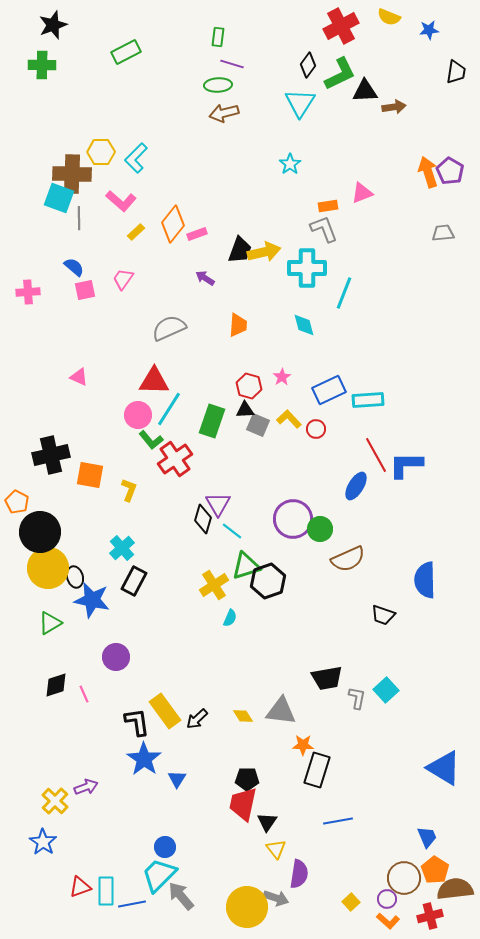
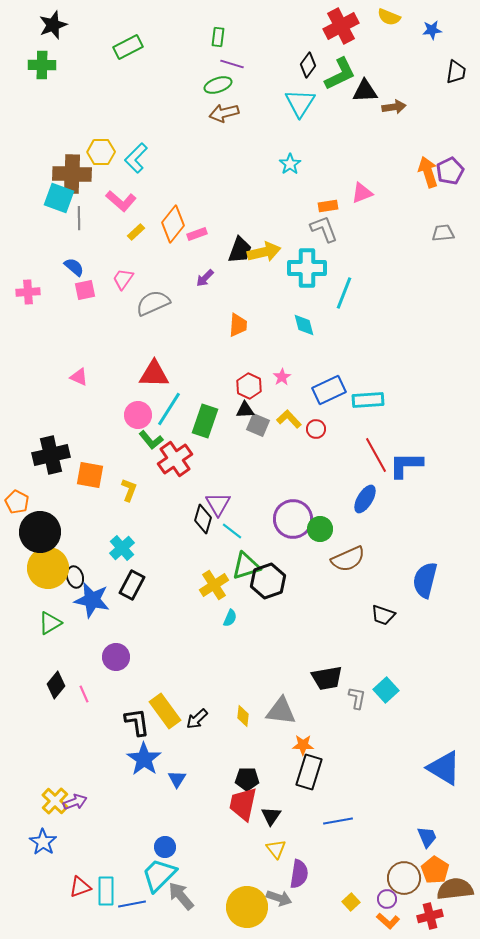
blue star at (429, 30): moved 3 px right
green rectangle at (126, 52): moved 2 px right, 5 px up
green ellipse at (218, 85): rotated 16 degrees counterclockwise
purple pentagon at (450, 171): rotated 16 degrees clockwise
purple arrow at (205, 278): rotated 78 degrees counterclockwise
gray semicircle at (169, 328): moved 16 px left, 25 px up
red triangle at (154, 381): moved 7 px up
red hexagon at (249, 386): rotated 10 degrees clockwise
green rectangle at (212, 421): moved 7 px left
blue ellipse at (356, 486): moved 9 px right, 13 px down
blue semicircle at (425, 580): rotated 15 degrees clockwise
black rectangle at (134, 581): moved 2 px left, 4 px down
black diamond at (56, 685): rotated 32 degrees counterclockwise
yellow diamond at (243, 716): rotated 40 degrees clockwise
black rectangle at (317, 770): moved 8 px left, 2 px down
purple arrow at (86, 787): moved 11 px left, 15 px down
black triangle at (267, 822): moved 4 px right, 6 px up
gray arrow at (276, 898): moved 3 px right
